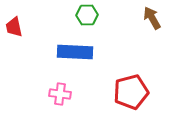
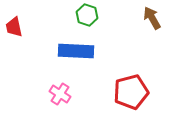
green hexagon: rotated 20 degrees clockwise
blue rectangle: moved 1 px right, 1 px up
pink cross: rotated 25 degrees clockwise
